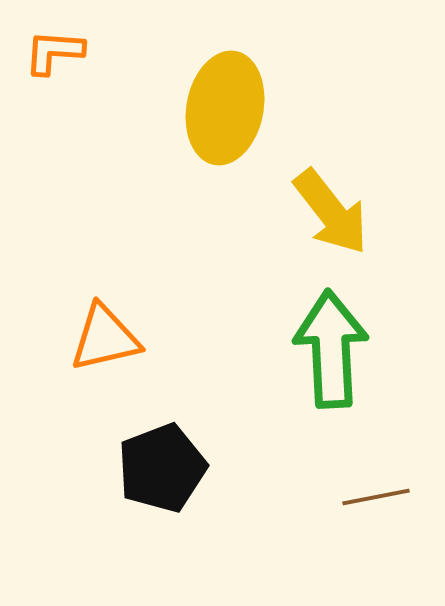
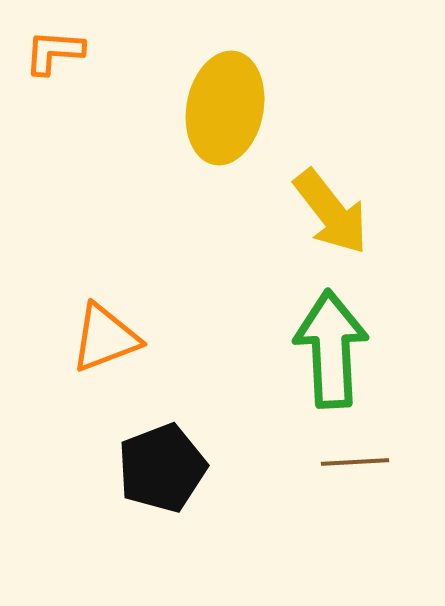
orange triangle: rotated 8 degrees counterclockwise
brown line: moved 21 px left, 35 px up; rotated 8 degrees clockwise
